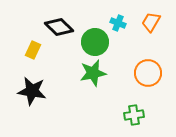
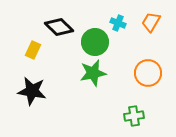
green cross: moved 1 px down
